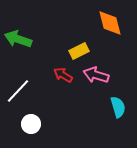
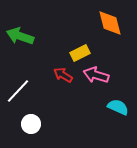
green arrow: moved 2 px right, 3 px up
yellow rectangle: moved 1 px right, 2 px down
cyan semicircle: rotated 50 degrees counterclockwise
